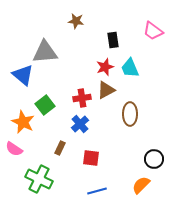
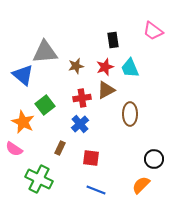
brown star: moved 45 px down; rotated 21 degrees counterclockwise
blue line: moved 1 px left, 1 px up; rotated 36 degrees clockwise
